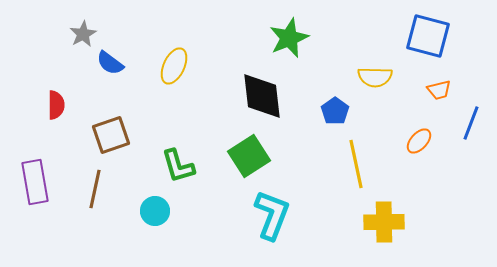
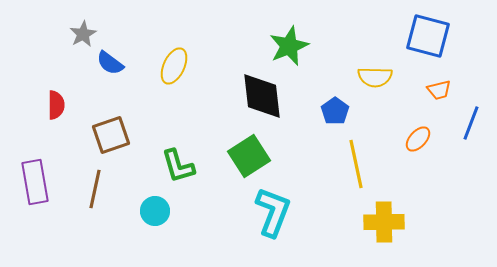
green star: moved 8 px down
orange ellipse: moved 1 px left, 2 px up
cyan L-shape: moved 1 px right, 3 px up
